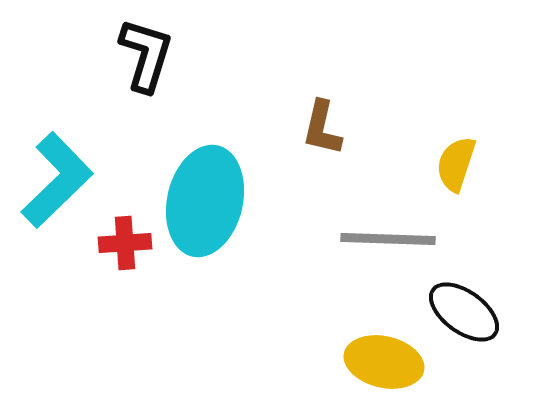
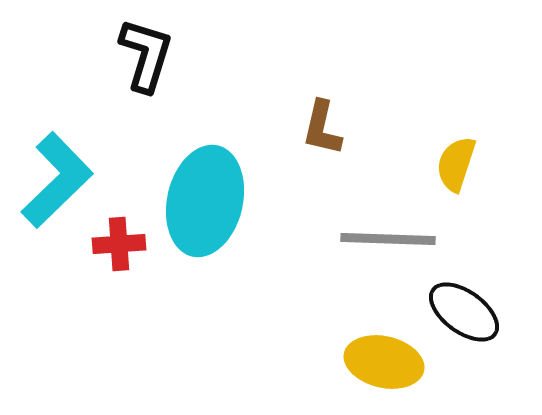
red cross: moved 6 px left, 1 px down
